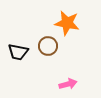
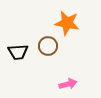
black trapezoid: rotated 15 degrees counterclockwise
